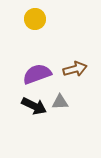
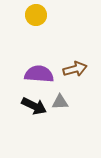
yellow circle: moved 1 px right, 4 px up
purple semicircle: moved 2 px right; rotated 24 degrees clockwise
